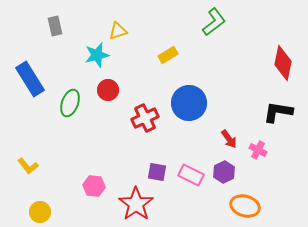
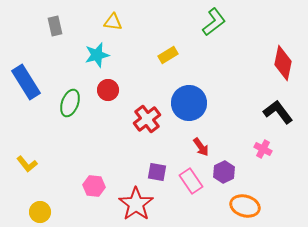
yellow triangle: moved 5 px left, 9 px up; rotated 24 degrees clockwise
blue rectangle: moved 4 px left, 3 px down
black L-shape: rotated 44 degrees clockwise
red cross: moved 2 px right, 1 px down; rotated 12 degrees counterclockwise
red arrow: moved 28 px left, 8 px down
pink cross: moved 5 px right, 1 px up
yellow L-shape: moved 1 px left, 2 px up
pink rectangle: moved 6 px down; rotated 30 degrees clockwise
